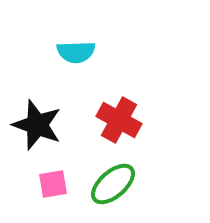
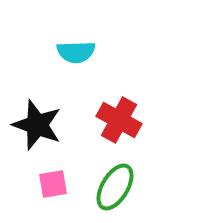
green ellipse: moved 2 px right, 3 px down; rotated 18 degrees counterclockwise
